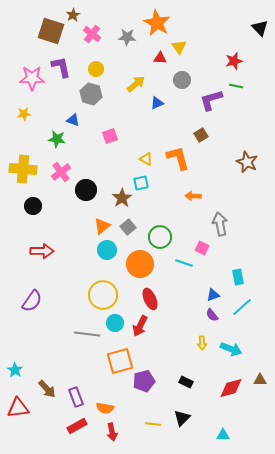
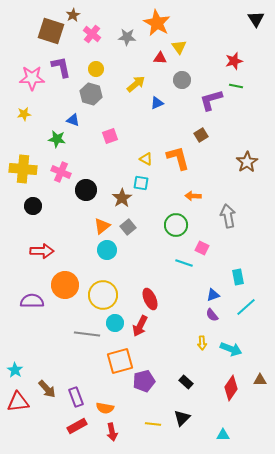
black triangle at (260, 28): moved 4 px left, 9 px up; rotated 12 degrees clockwise
brown star at (247, 162): rotated 15 degrees clockwise
pink cross at (61, 172): rotated 30 degrees counterclockwise
cyan square at (141, 183): rotated 21 degrees clockwise
gray arrow at (220, 224): moved 8 px right, 8 px up
green circle at (160, 237): moved 16 px right, 12 px up
orange circle at (140, 264): moved 75 px left, 21 px down
purple semicircle at (32, 301): rotated 125 degrees counterclockwise
cyan line at (242, 307): moved 4 px right
black rectangle at (186, 382): rotated 16 degrees clockwise
red diamond at (231, 388): rotated 40 degrees counterclockwise
red triangle at (18, 408): moved 6 px up
